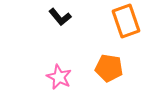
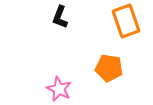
black L-shape: rotated 60 degrees clockwise
pink star: moved 12 px down
